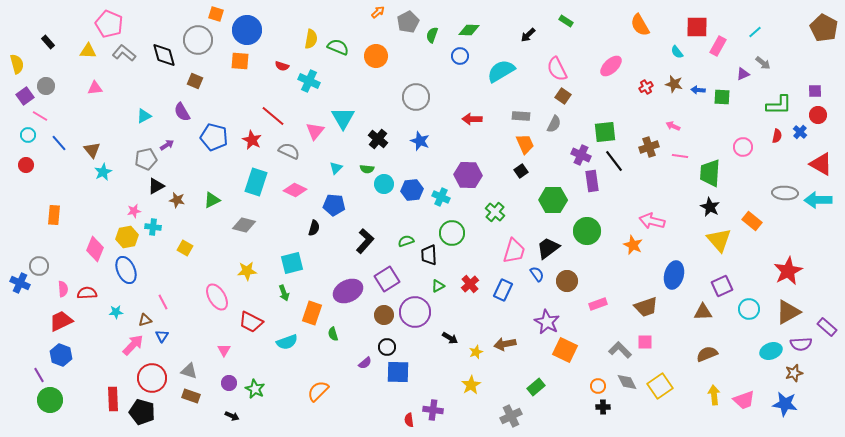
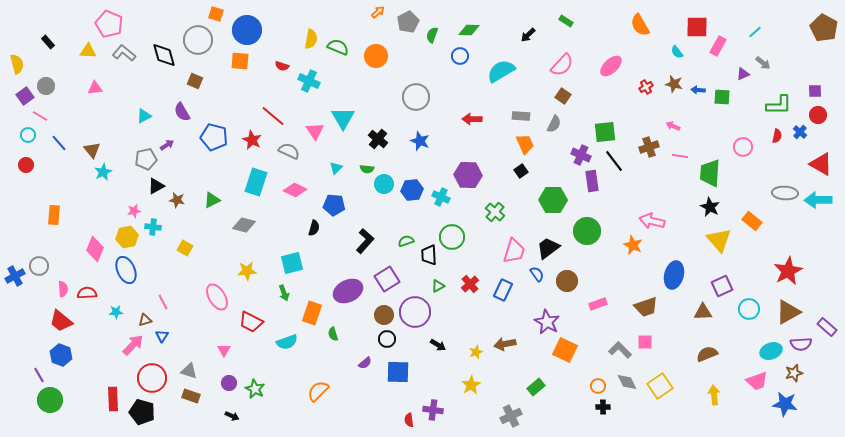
pink semicircle at (557, 69): moved 5 px right, 4 px up; rotated 110 degrees counterclockwise
pink triangle at (315, 131): rotated 12 degrees counterclockwise
green circle at (452, 233): moved 4 px down
blue cross at (20, 283): moved 5 px left, 7 px up; rotated 36 degrees clockwise
red trapezoid at (61, 321): rotated 115 degrees counterclockwise
black arrow at (450, 338): moved 12 px left, 7 px down
black circle at (387, 347): moved 8 px up
pink trapezoid at (744, 400): moved 13 px right, 19 px up
